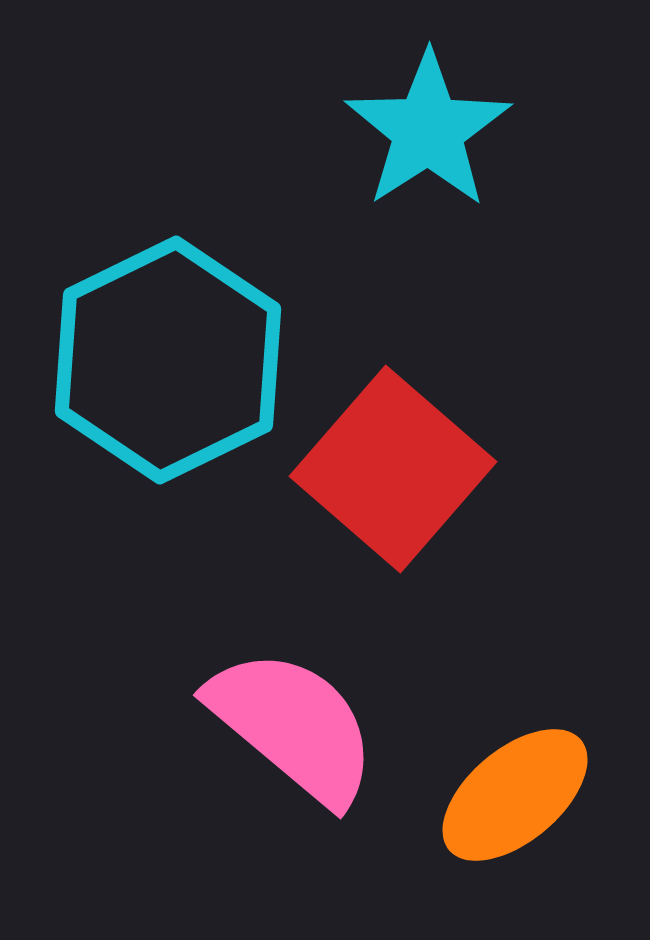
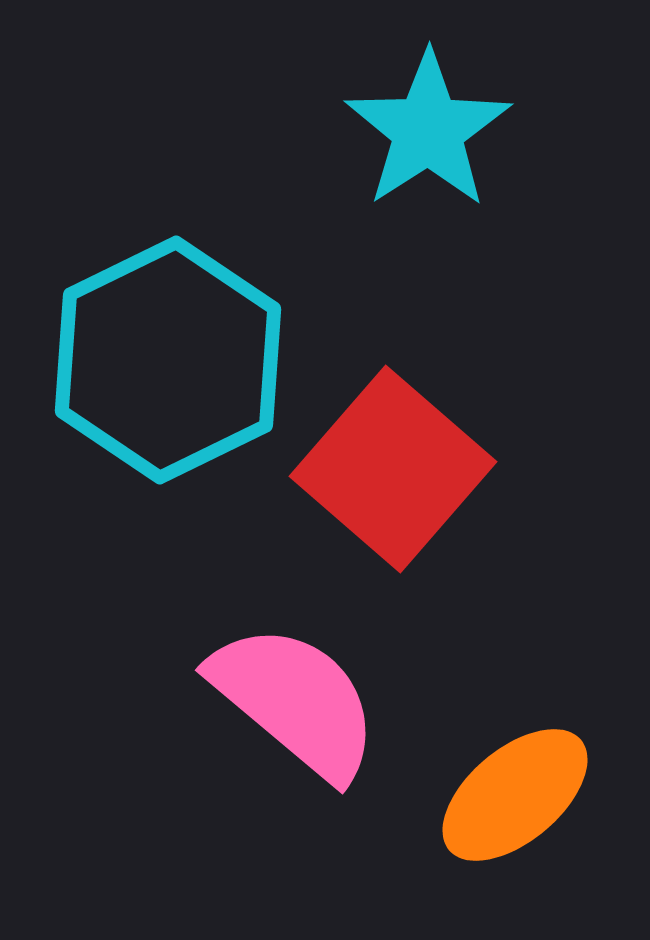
pink semicircle: moved 2 px right, 25 px up
